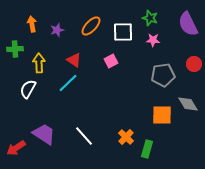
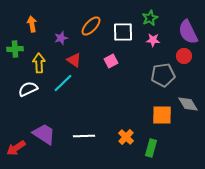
green star: rotated 28 degrees clockwise
purple semicircle: moved 8 px down
purple star: moved 4 px right, 8 px down
red circle: moved 10 px left, 8 px up
cyan line: moved 5 px left
white semicircle: rotated 36 degrees clockwise
white line: rotated 50 degrees counterclockwise
green rectangle: moved 4 px right, 1 px up
